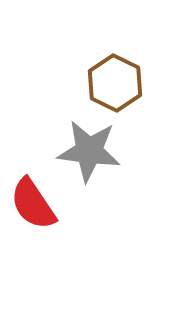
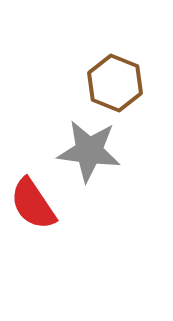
brown hexagon: rotated 4 degrees counterclockwise
